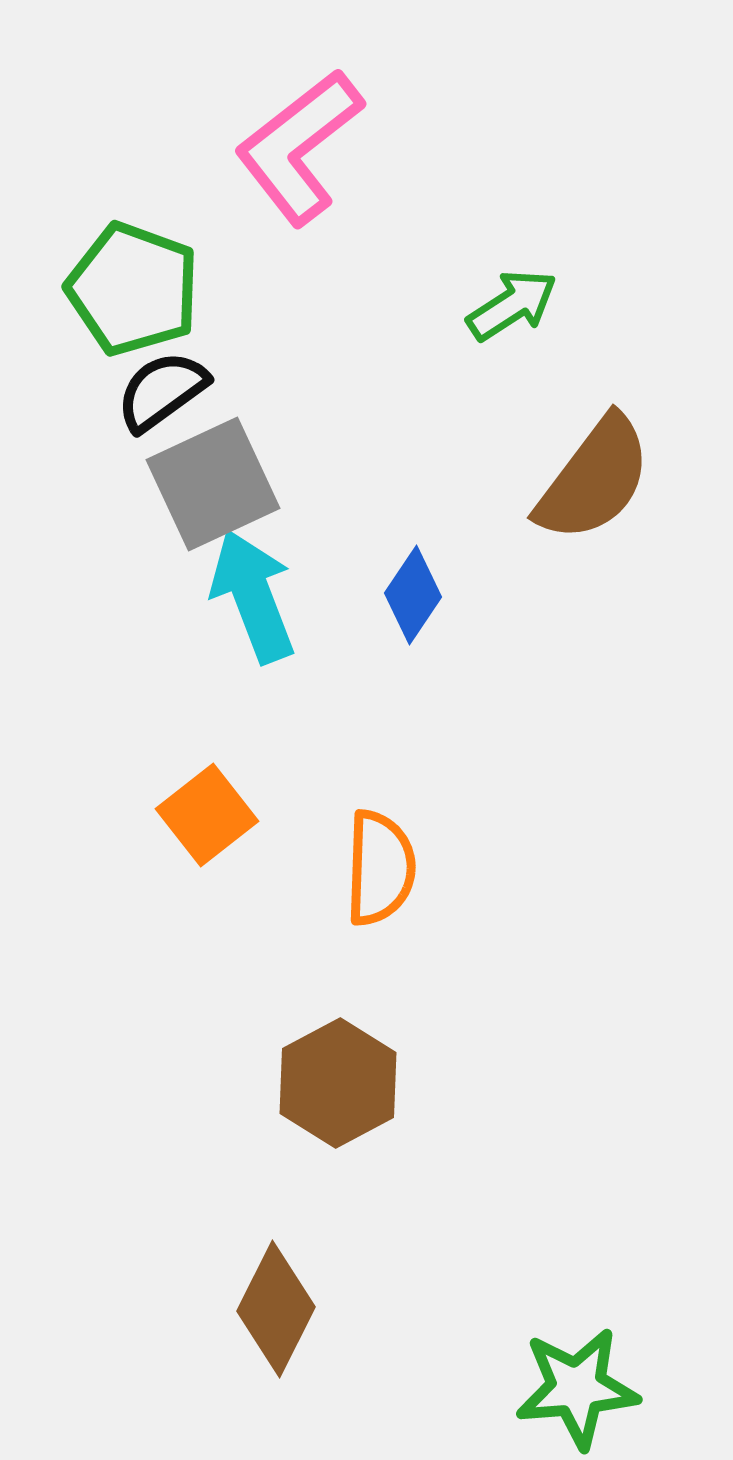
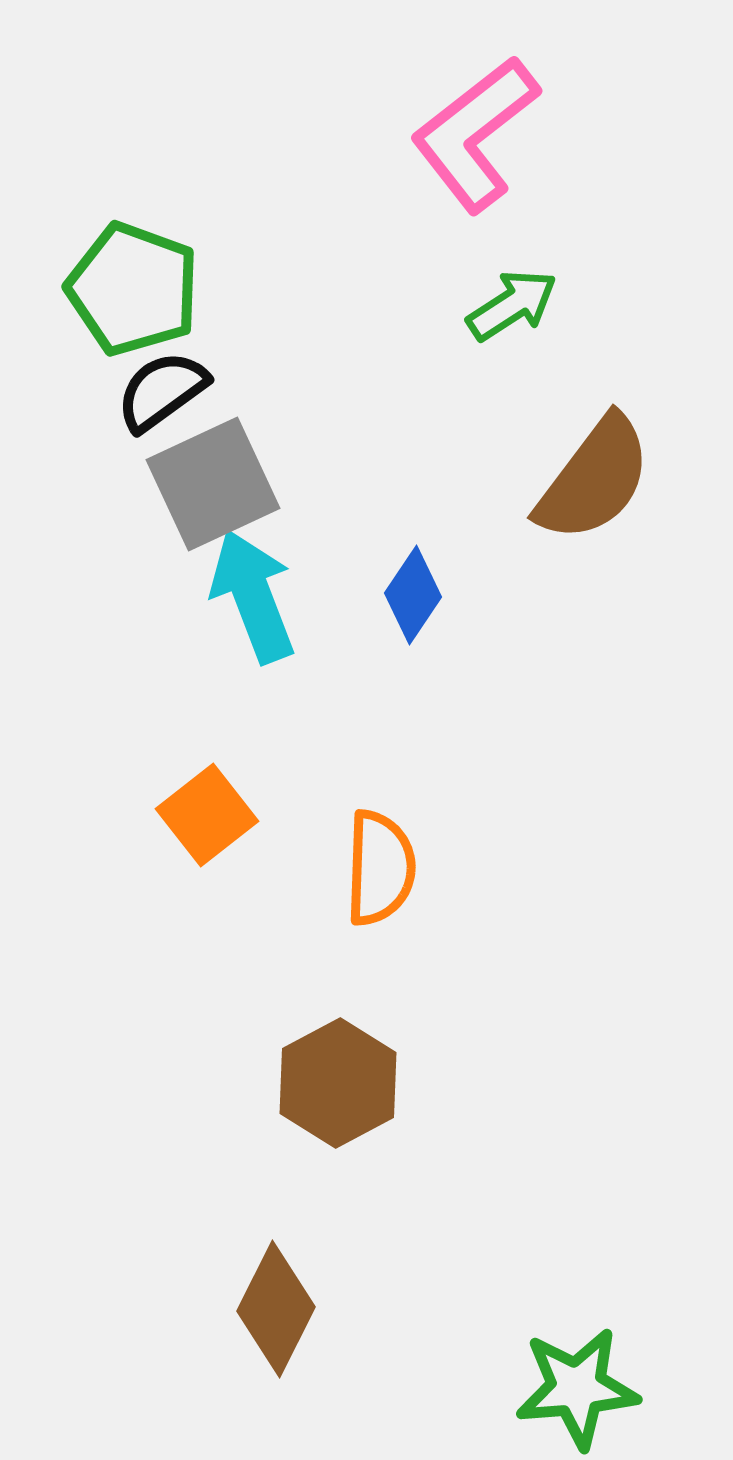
pink L-shape: moved 176 px right, 13 px up
